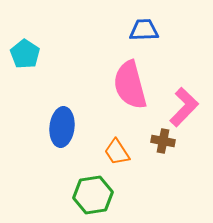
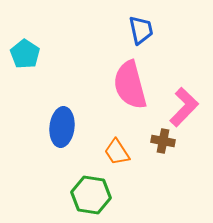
blue trapezoid: moved 3 px left; rotated 80 degrees clockwise
green hexagon: moved 2 px left; rotated 18 degrees clockwise
